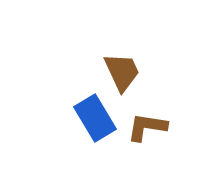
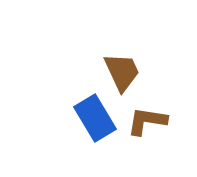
brown L-shape: moved 6 px up
